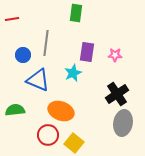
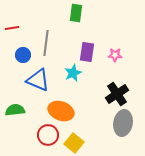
red line: moved 9 px down
